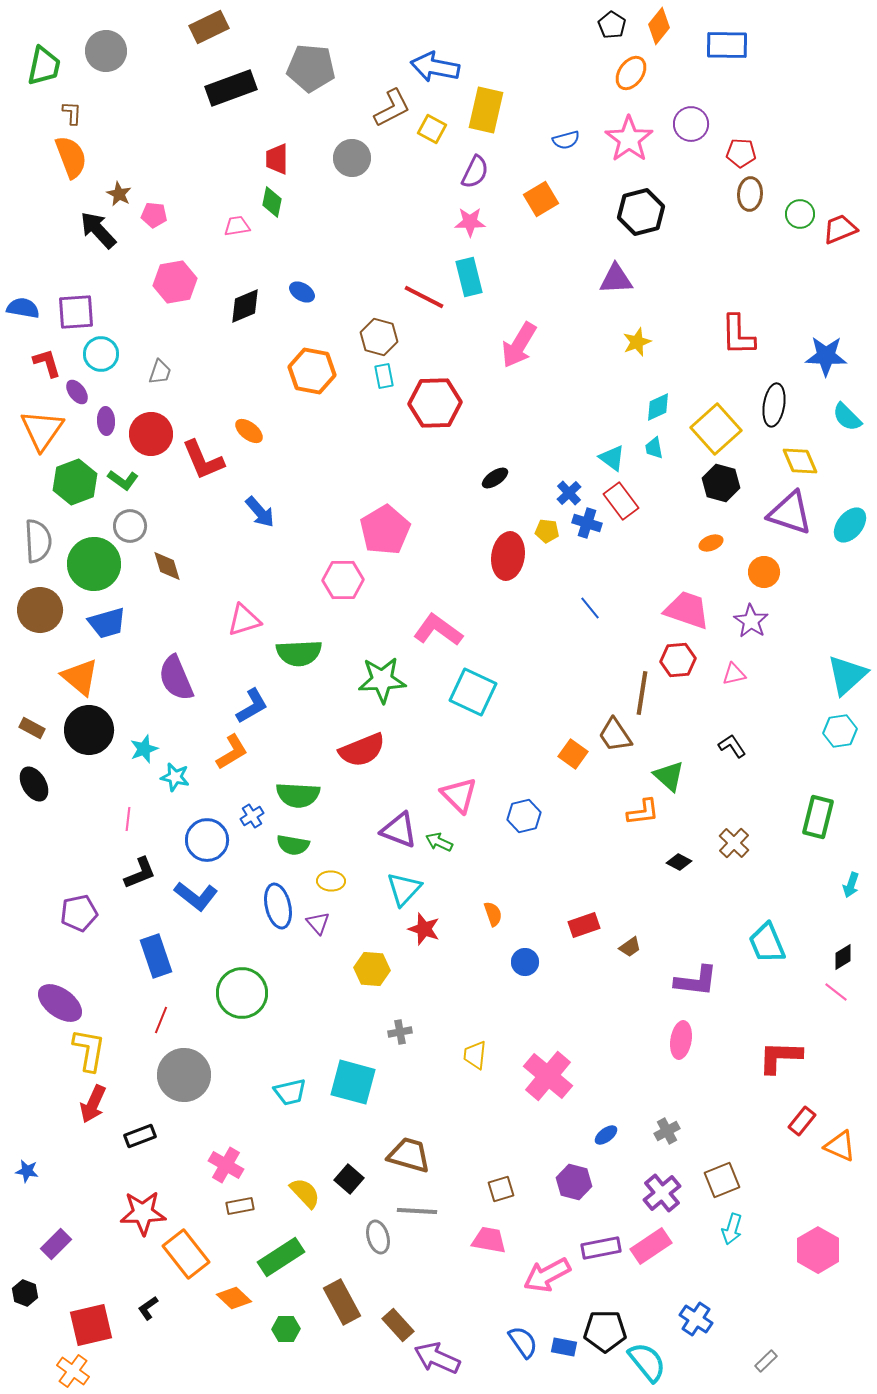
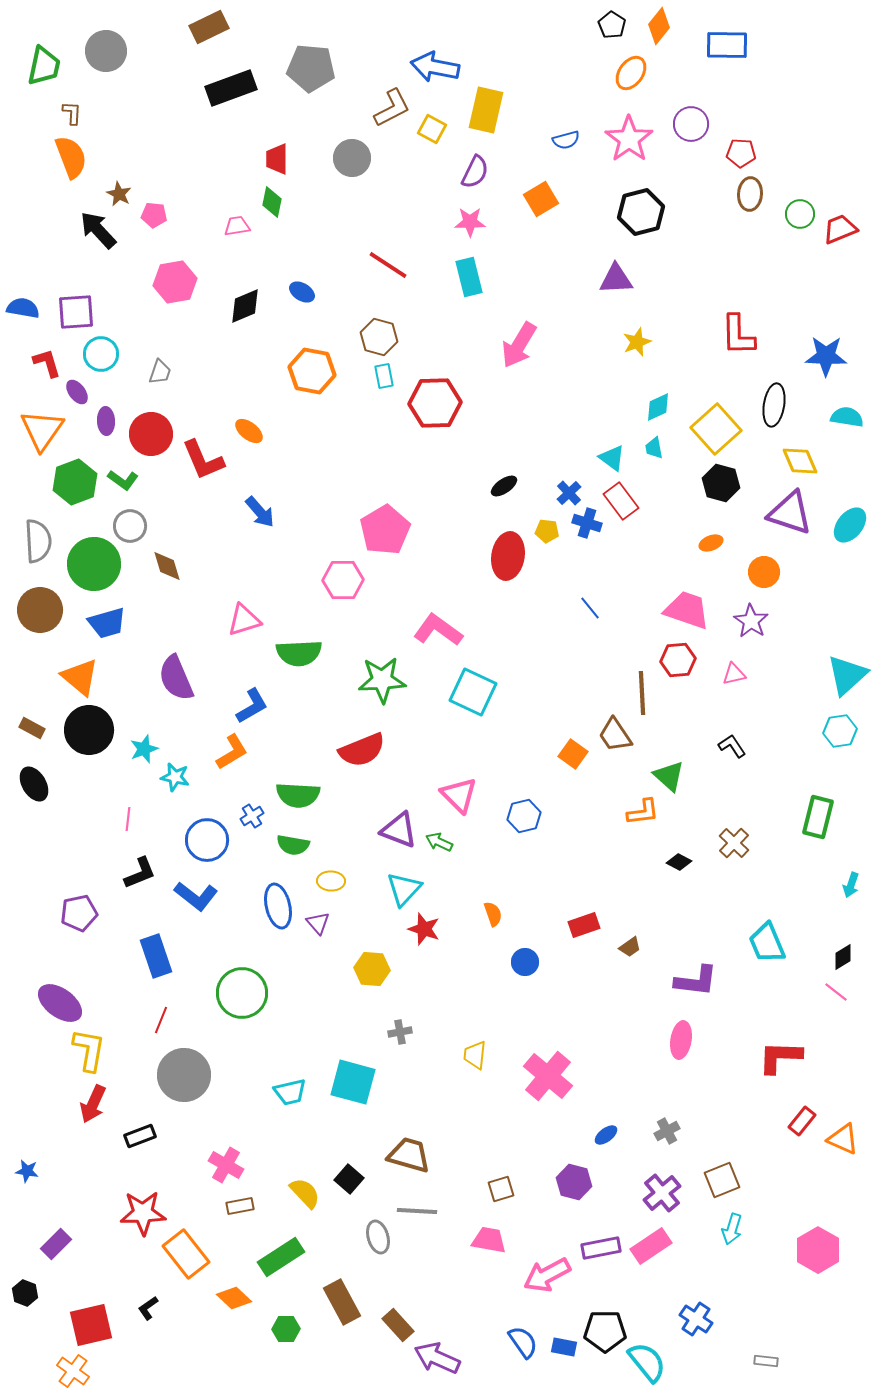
red line at (424, 297): moved 36 px left, 32 px up; rotated 6 degrees clockwise
cyan semicircle at (847, 417): rotated 144 degrees clockwise
black ellipse at (495, 478): moved 9 px right, 8 px down
brown line at (642, 693): rotated 12 degrees counterclockwise
orange triangle at (840, 1146): moved 3 px right, 7 px up
gray rectangle at (766, 1361): rotated 50 degrees clockwise
